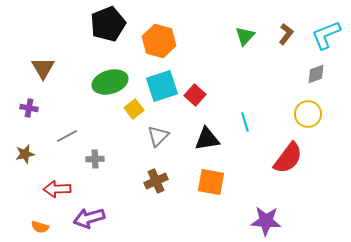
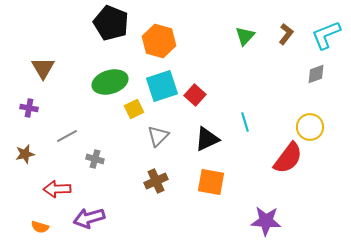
black pentagon: moved 3 px right, 1 px up; rotated 28 degrees counterclockwise
yellow square: rotated 12 degrees clockwise
yellow circle: moved 2 px right, 13 px down
black triangle: rotated 16 degrees counterclockwise
gray cross: rotated 18 degrees clockwise
